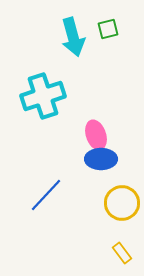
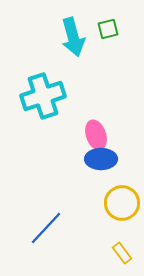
blue line: moved 33 px down
